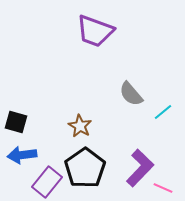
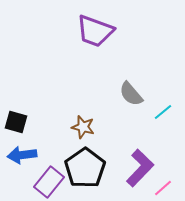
brown star: moved 3 px right, 1 px down; rotated 15 degrees counterclockwise
purple rectangle: moved 2 px right
pink line: rotated 66 degrees counterclockwise
